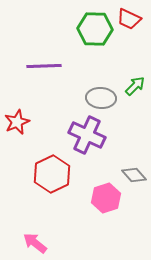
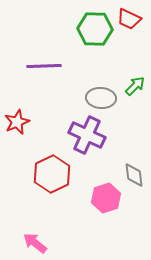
gray diamond: rotated 35 degrees clockwise
